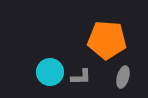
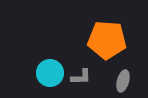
cyan circle: moved 1 px down
gray ellipse: moved 4 px down
